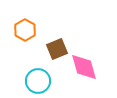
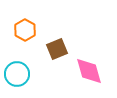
pink diamond: moved 5 px right, 4 px down
cyan circle: moved 21 px left, 7 px up
